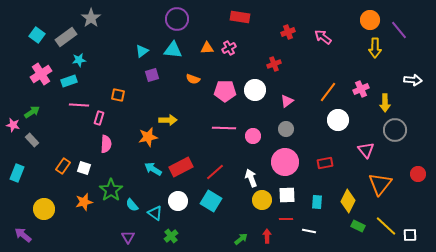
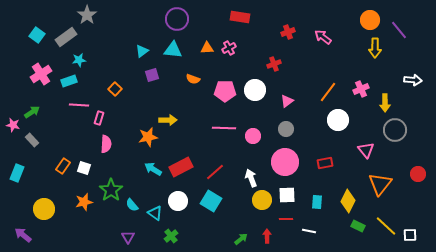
gray star at (91, 18): moved 4 px left, 3 px up
orange square at (118, 95): moved 3 px left, 6 px up; rotated 32 degrees clockwise
